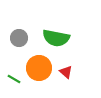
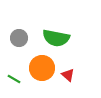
orange circle: moved 3 px right
red triangle: moved 2 px right, 3 px down
